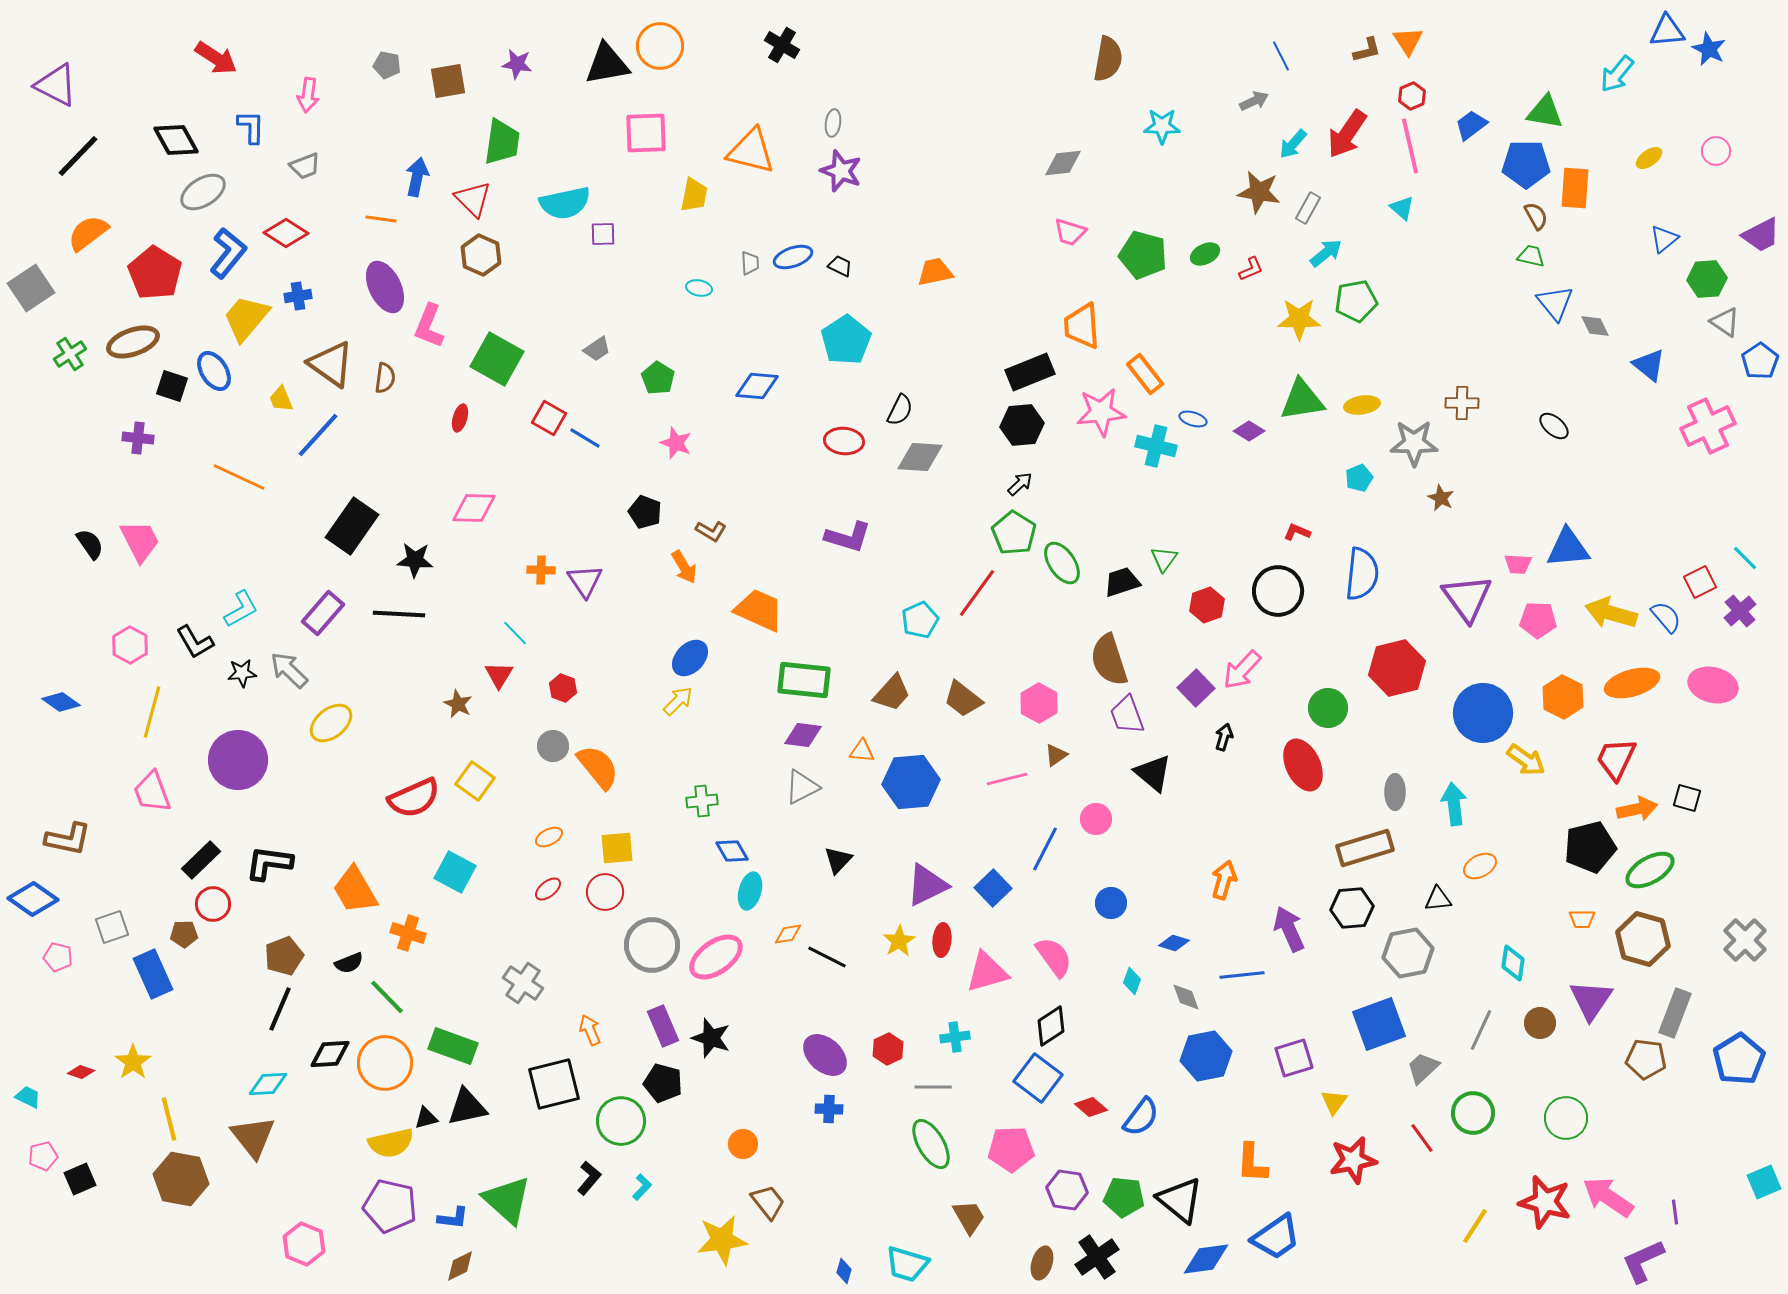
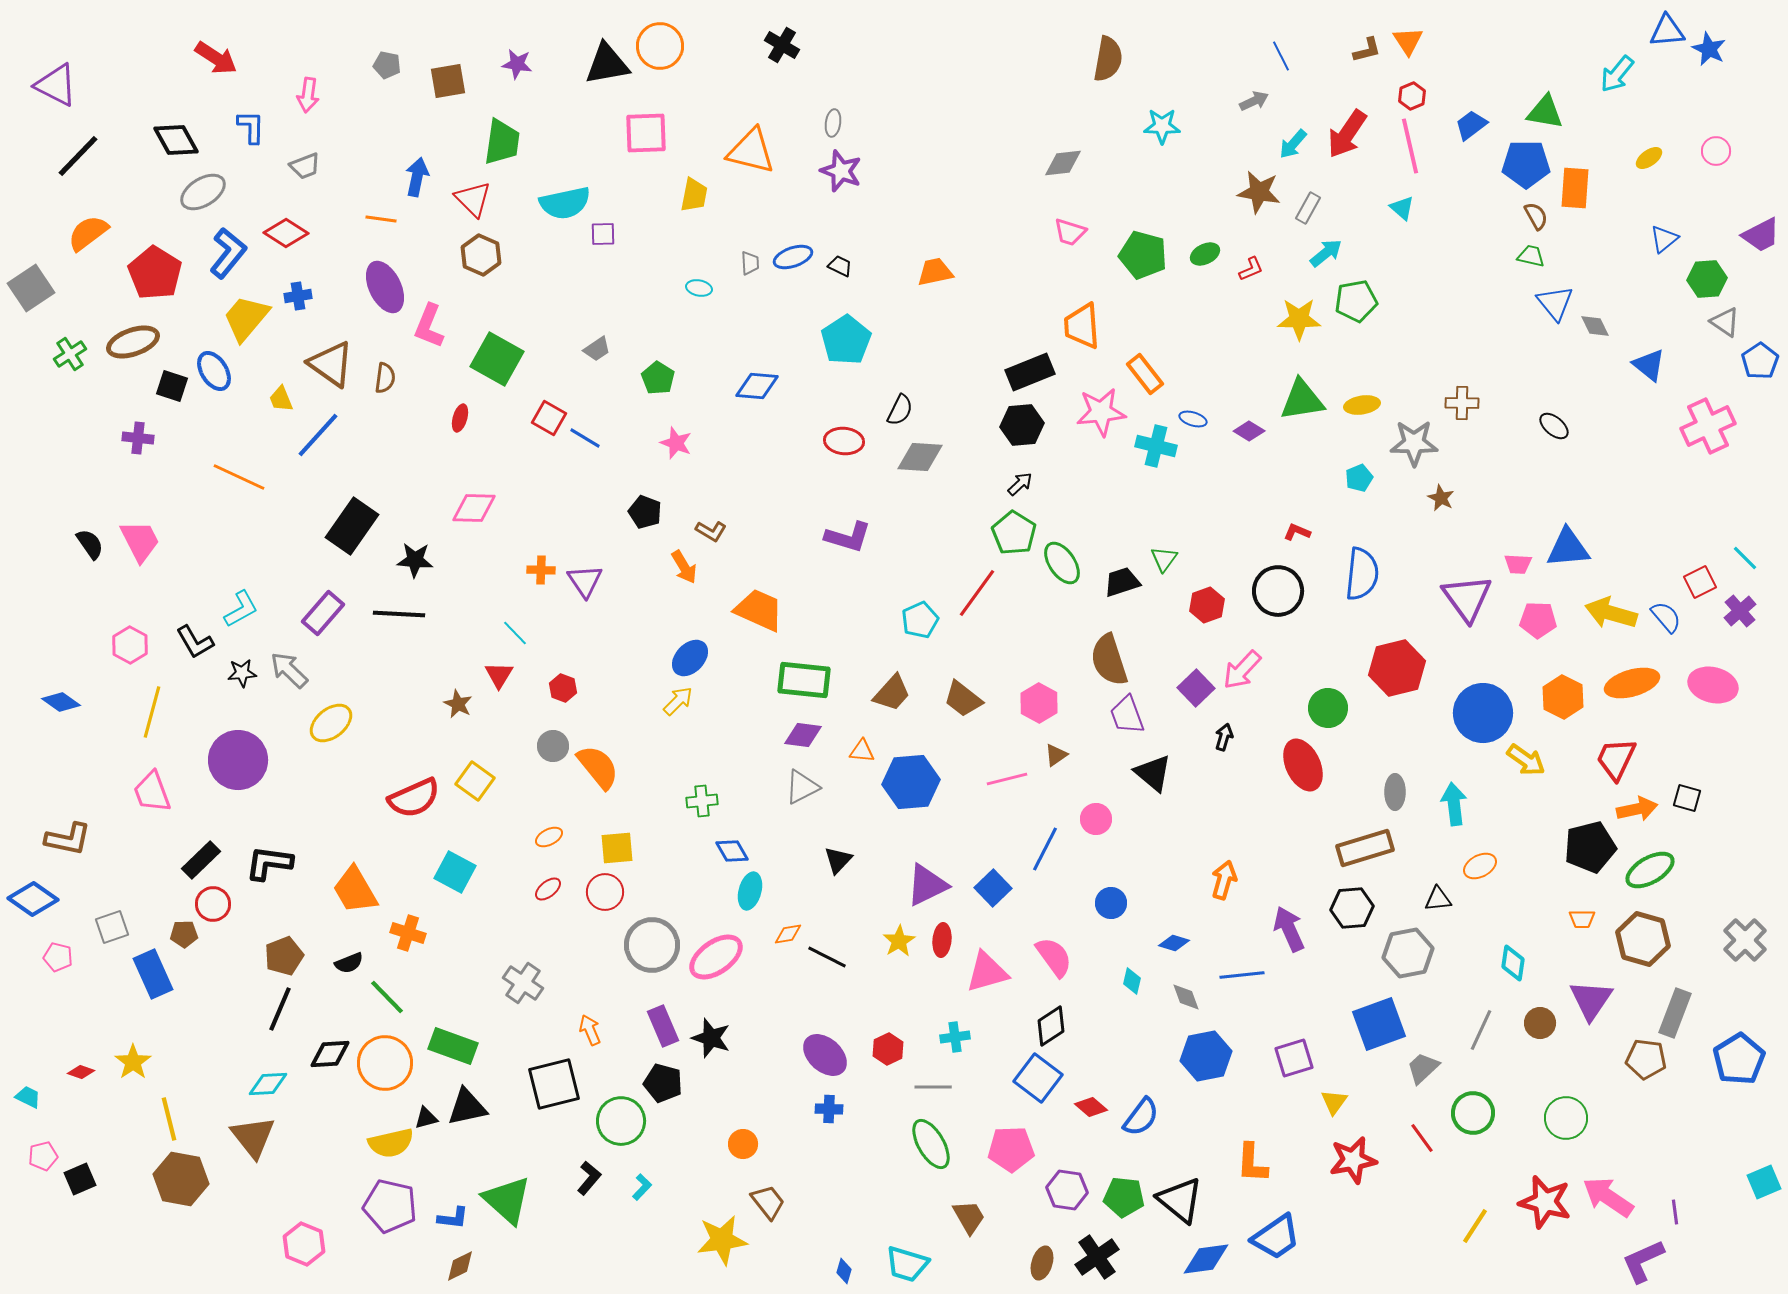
cyan diamond at (1132, 981): rotated 8 degrees counterclockwise
